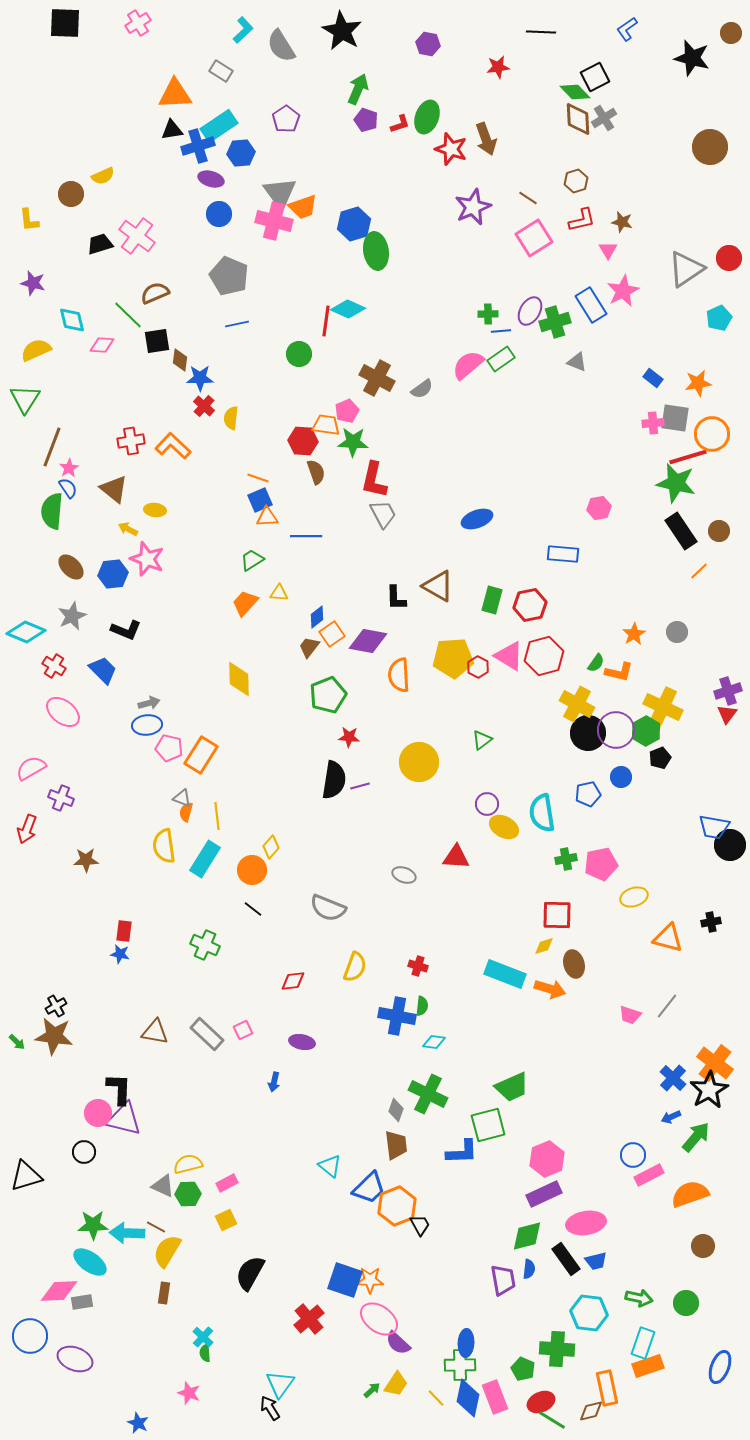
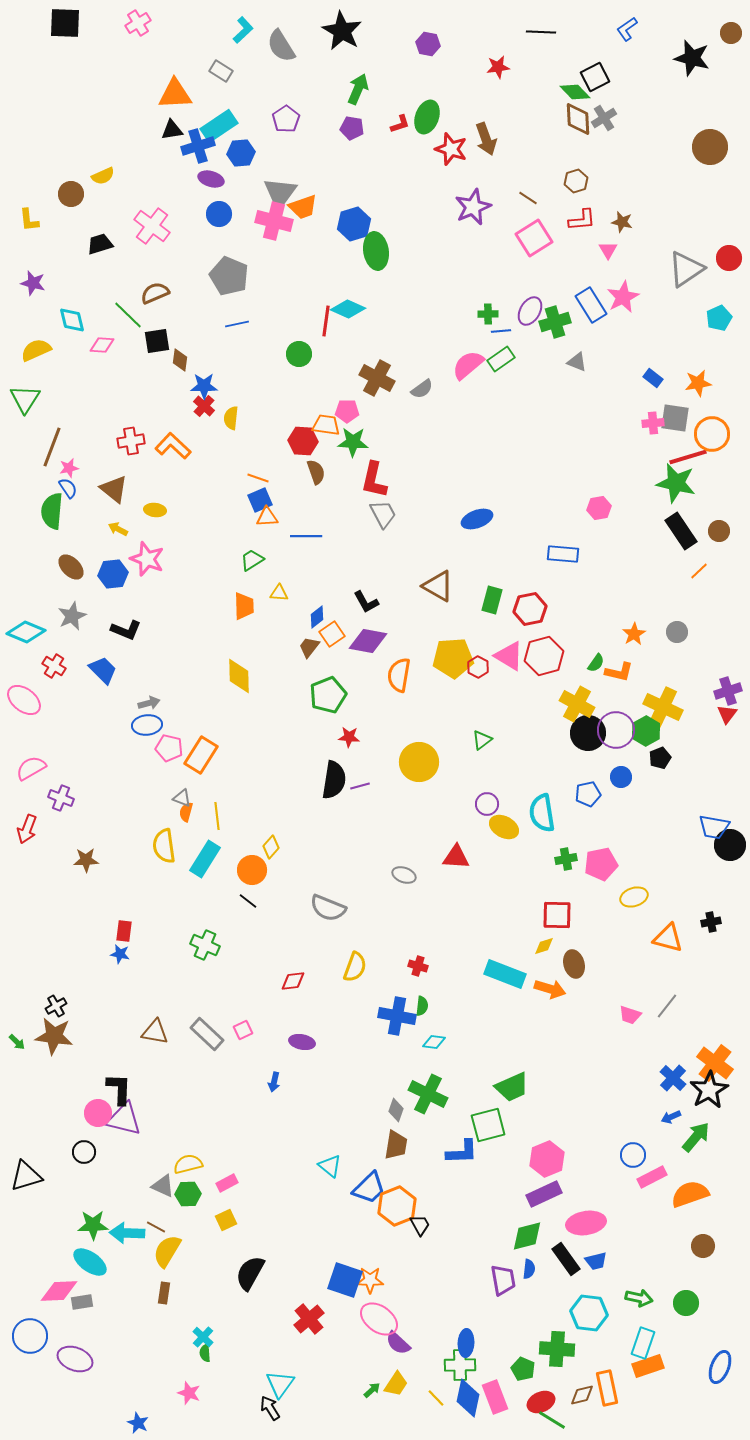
purple pentagon at (366, 120): moved 14 px left, 8 px down; rotated 10 degrees counterclockwise
gray triangle at (280, 193): rotated 12 degrees clockwise
red L-shape at (582, 220): rotated 8 degrees clockwise
pink cross at (137, 236): moved 15 px right, 10 px up
pink star at (623, 291): moved 6 px down
blue star at (200, 378): moved 4 px right, 8 px down
pink pentagon at (347, 411): rotated 25 degrees clockwise
pink star at (69, 468): rotated 18 degrees clockwise
yellow arrow at (128, 529): moved 10 px left
black L-shape at (396, 598): moved 30 px left, 4 px down; rotated 28 degrees counterclockwise
orange trapezoid at (245, 603): moved 1 px left, 3 px down; rotated 136 degrees clockwise
red hexagon at (530, 605): moved 4 px down
orange semicircle at (399, 675): rotated 12 degrees clockwise
yellow diamond at (239, 679): moved 3 px up
pink ellipse at (63, 712): moved 39 px left, 12 px up
black line at (253, 909): moved 5 px left, 8 px up
brown trapezoid at (396, 1145): rotated 16 degrees clockwise
pink rectangle at (649, 1175): moved 3 px right, 2 px down
brown diamond at (591, 1411): moved 9 px left, 16 px up
